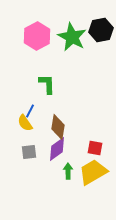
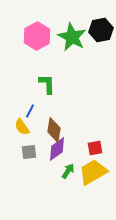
yellow semicircle: moved 3 px left, 4 px down
brown diamond: moved 4 px left, 3 px down
red square: rotated 21 degrees counterclockwise
green arrow: rotated 35 degrees clockwise
